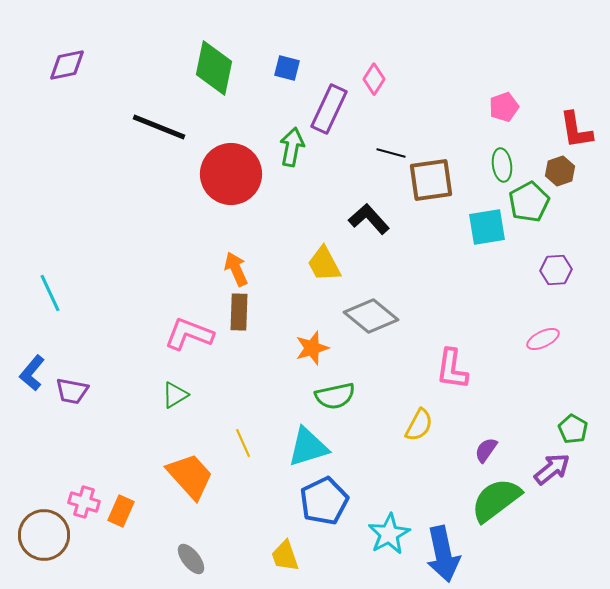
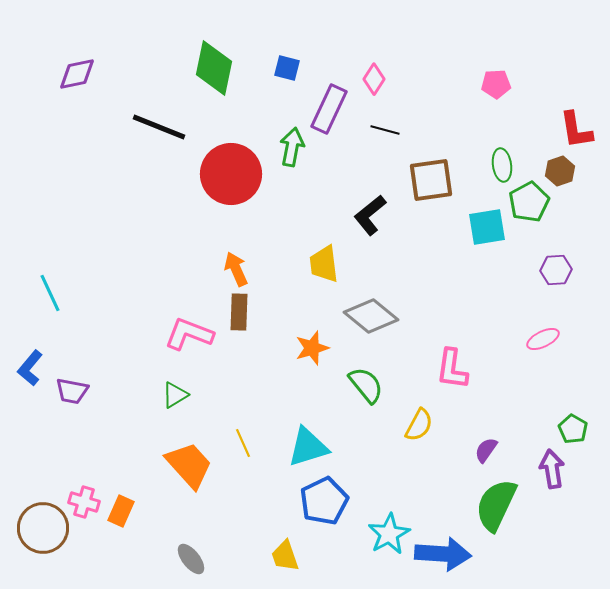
purple diamond at (67, 65): moved 10 px right, 9 px down
pink pentagon at (504, 107): moved 8 px left, 23 px up; rotated 16 degrees clockwise
black line at (391, 153): moved 6 px left, 23 px up
black L-shape at (369, 219): moved 1 px right, 4 px up; rotated 87 degrees counterclockwise
yellow trapezoid at (324, 264): rotated 21 degrees clockwise
blue L-shape at (32, 373): moved 2 px left, 5 px up
green semicircle at (335, 396): moved 31 px right, 11 px up; rotated 117 degrees counterclockwise
purple arrow at (552, 469): rotated 60 degrees counterclockwise
orange trapezoid at (190, 476): moved 1 px left, 11 px up
green semicircle at (496, 500): moved 5 px down; rotated 28 degrees counterclockwise
brown circle at (44, 535): moved 1 px left, 7 px up
blue arrow at (443, 554): rotated 74 degrees counterclockwise
